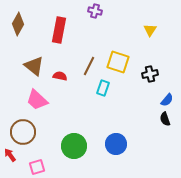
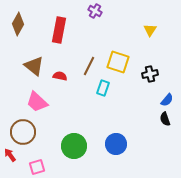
purple cross: rotated 16 degrees clockwise
pink trapezoid: moved 2 px down
